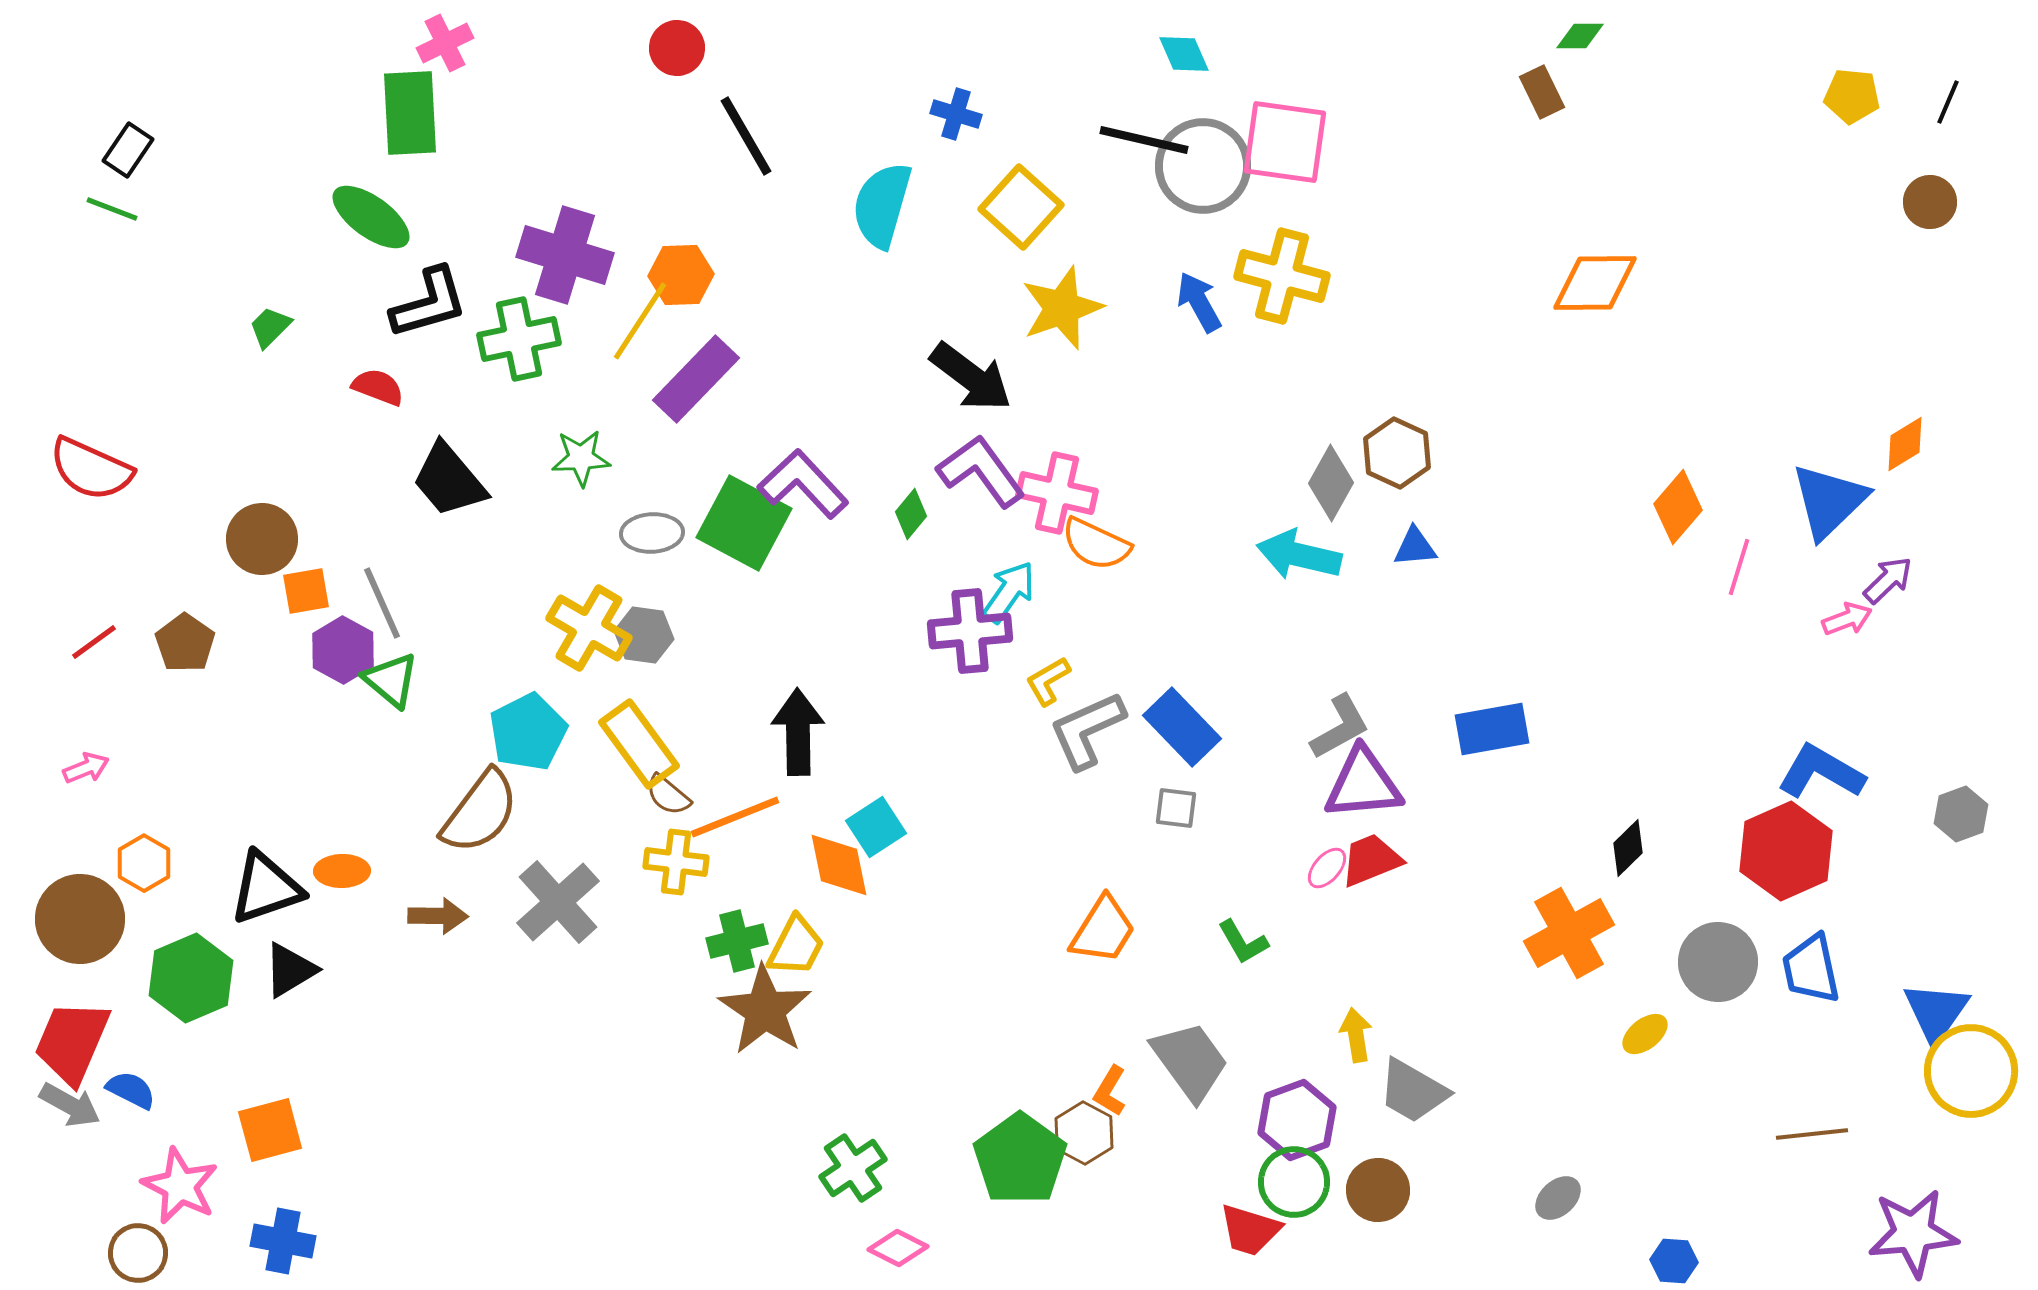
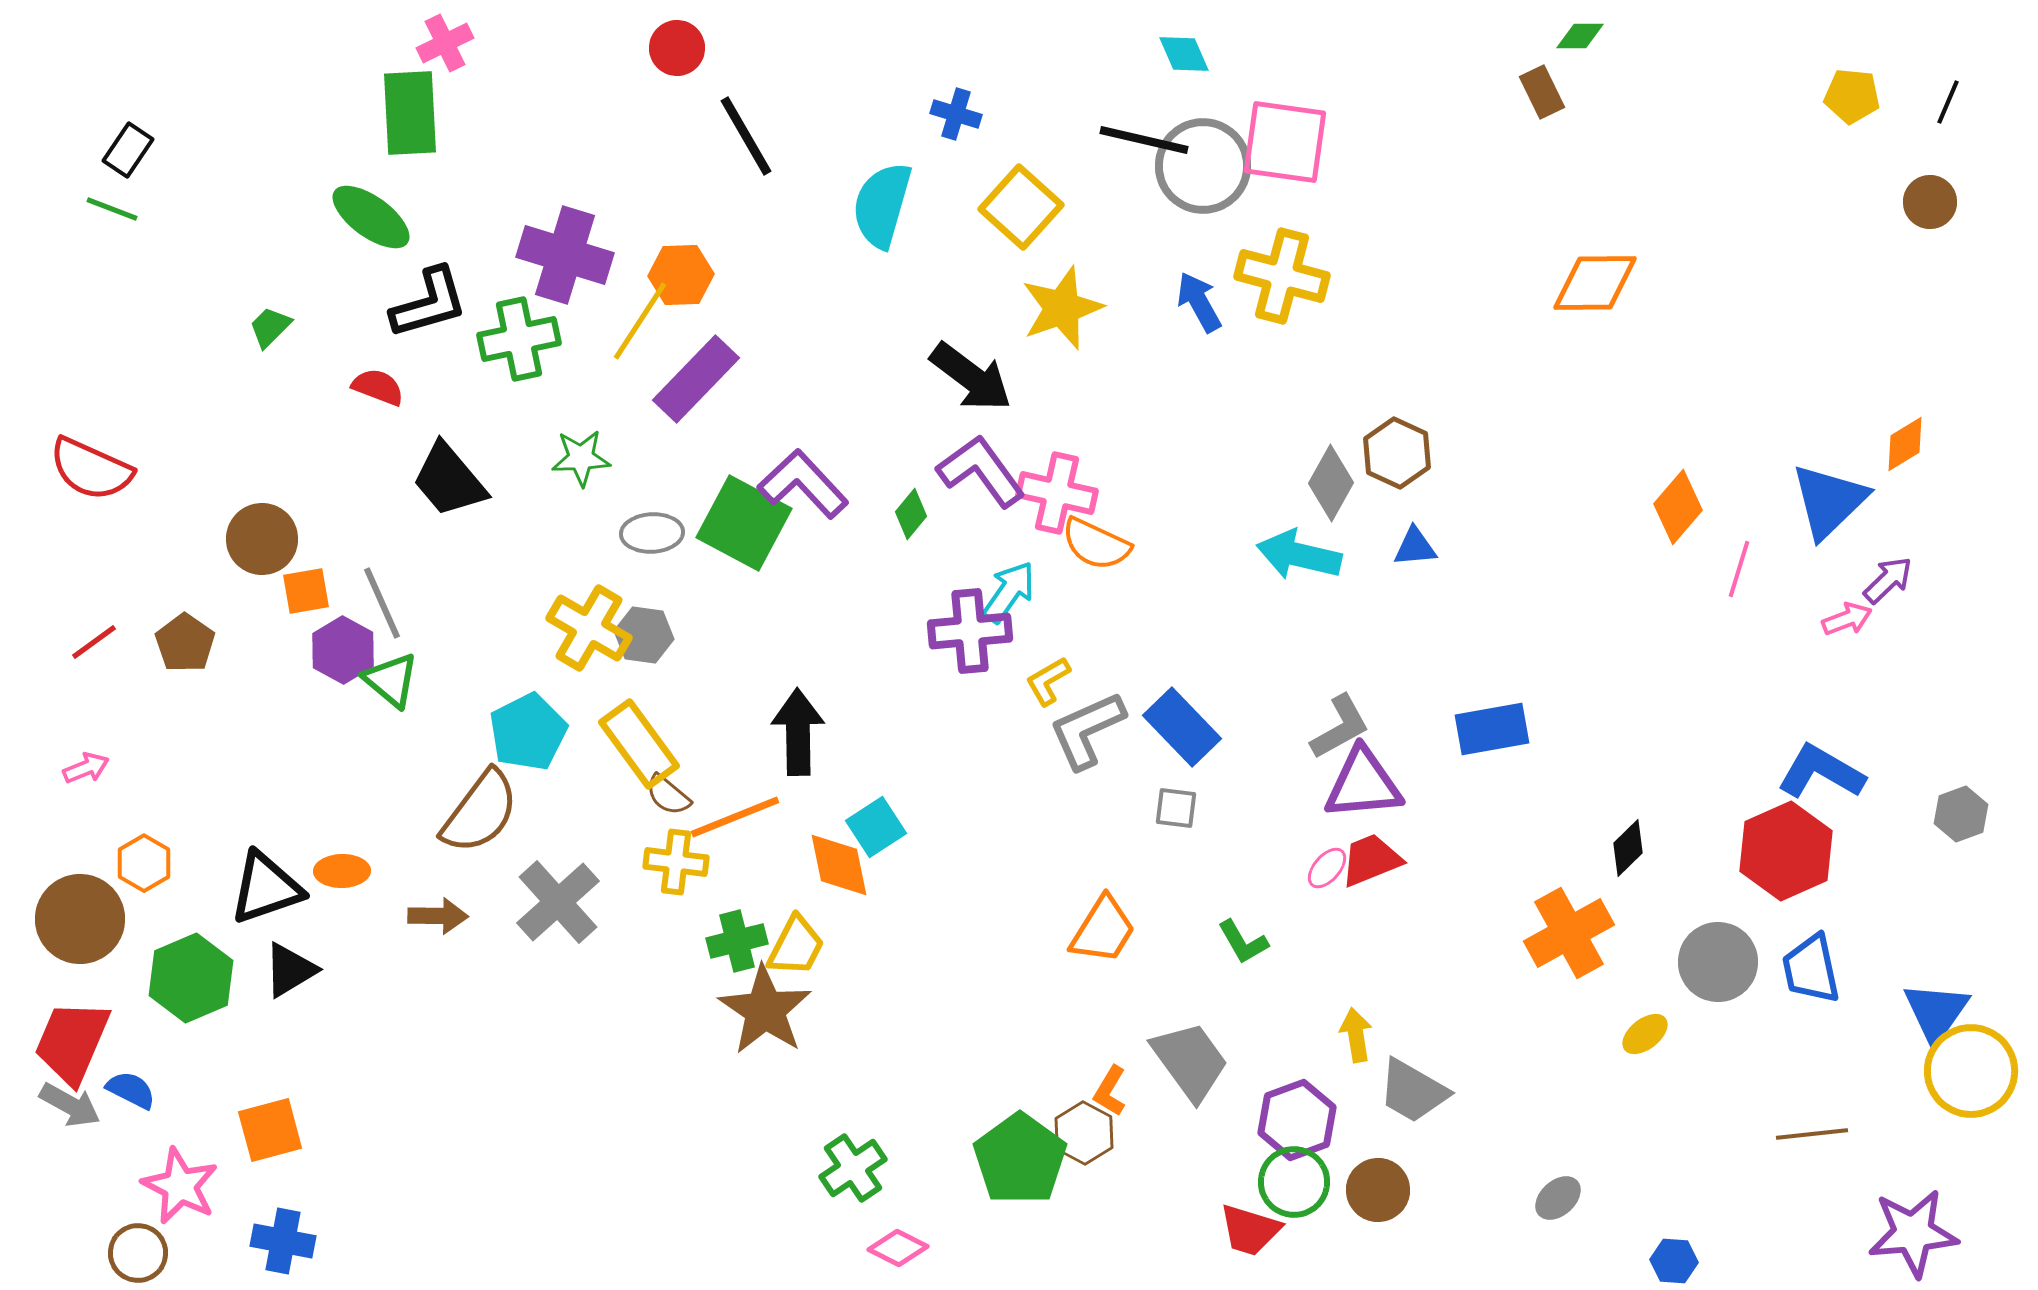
pink line at (1739, 567): moved 2 px down
